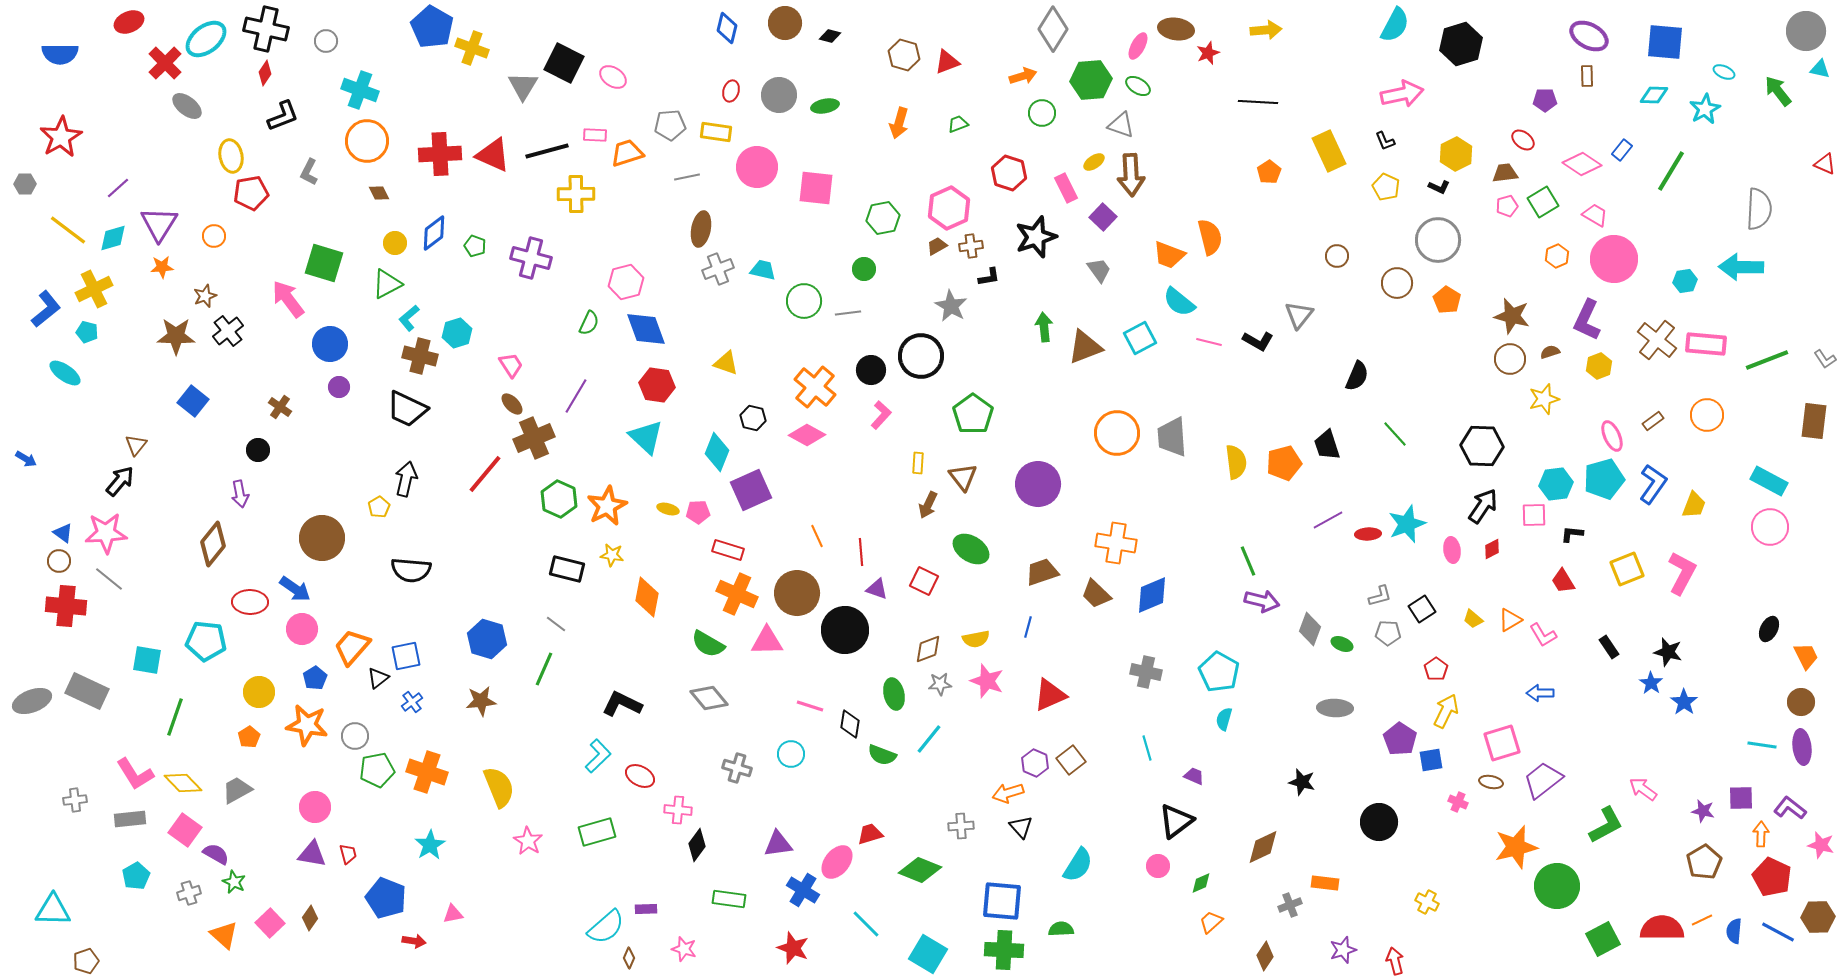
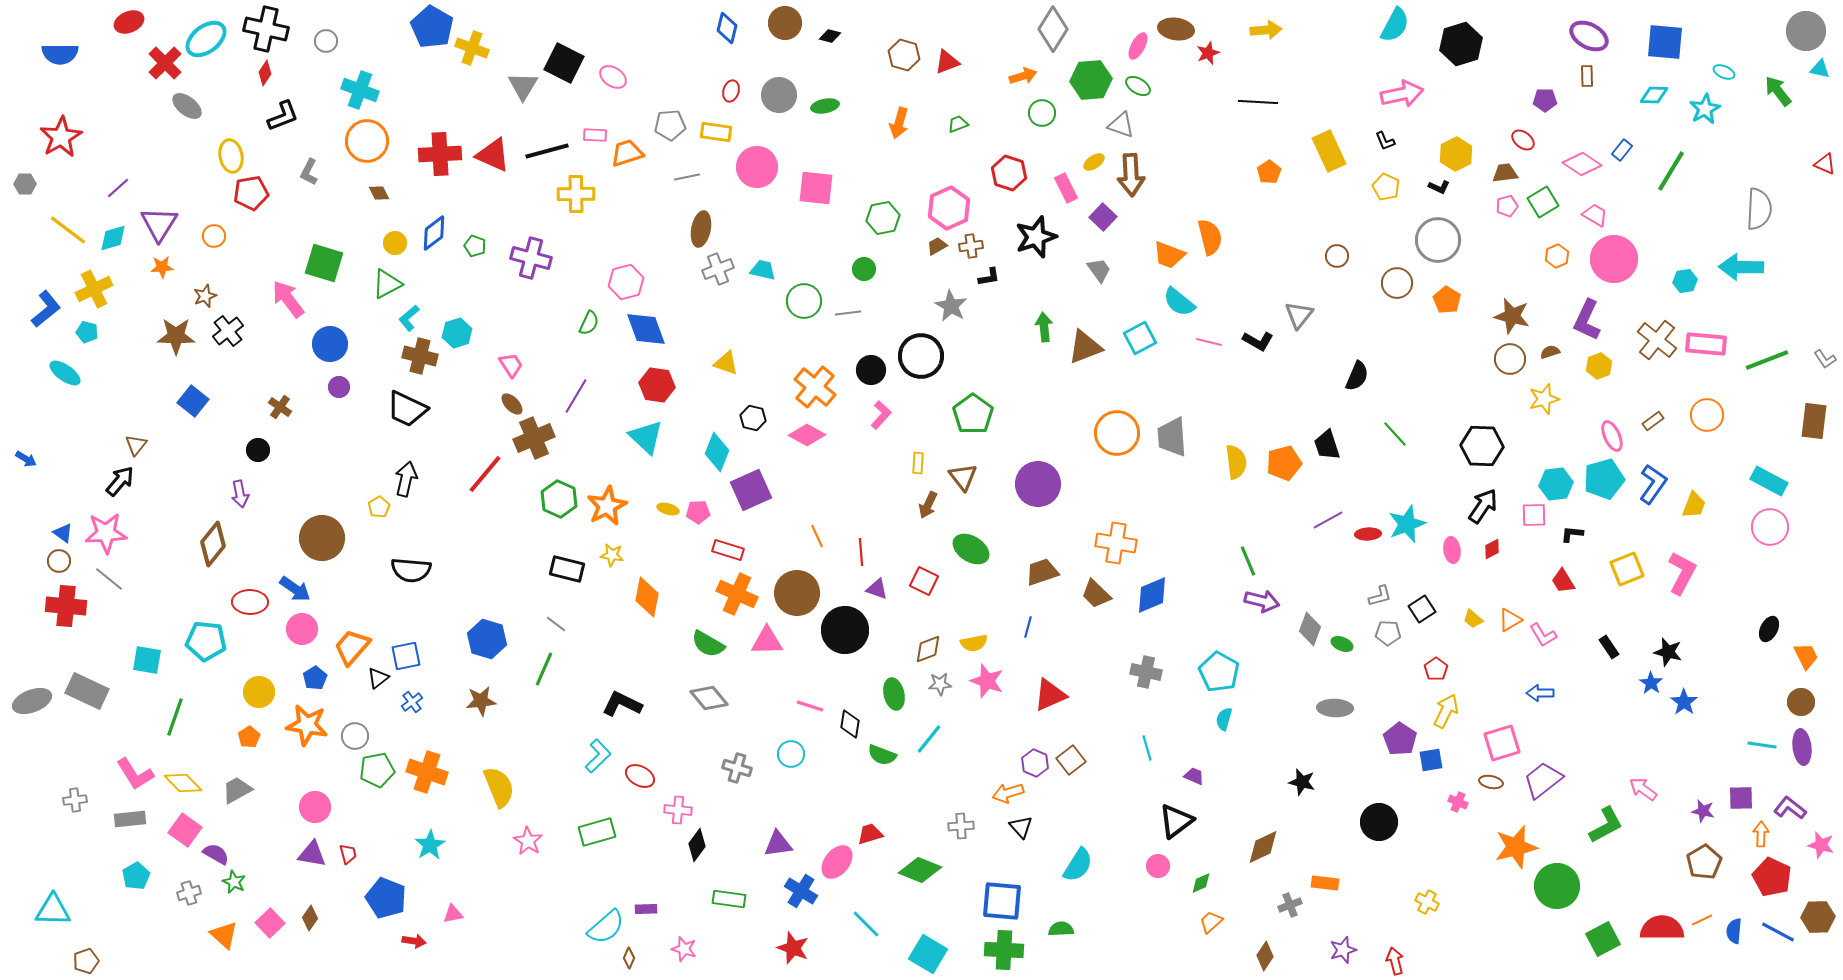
yellow semicircle at (976, 639): moved 2 px left, 4 px down
blue cross at (803, 890): moved 2 px left, 1 px down
